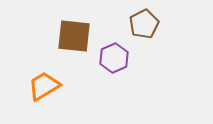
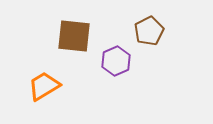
brown pentagon: moved 5 px right, 7 px down
purple hexagon: moved 2 px right, 3 px down
